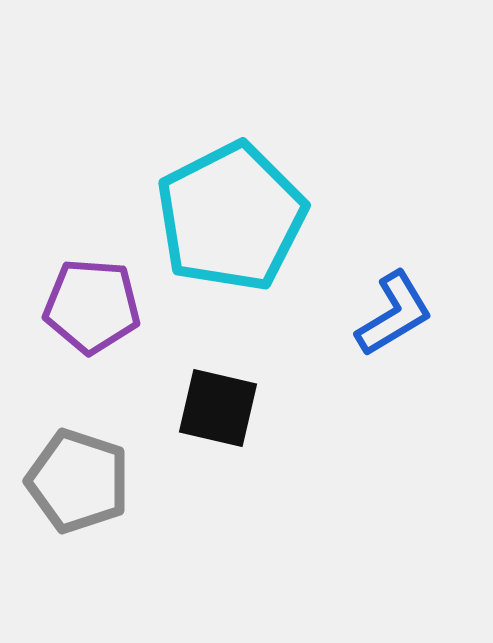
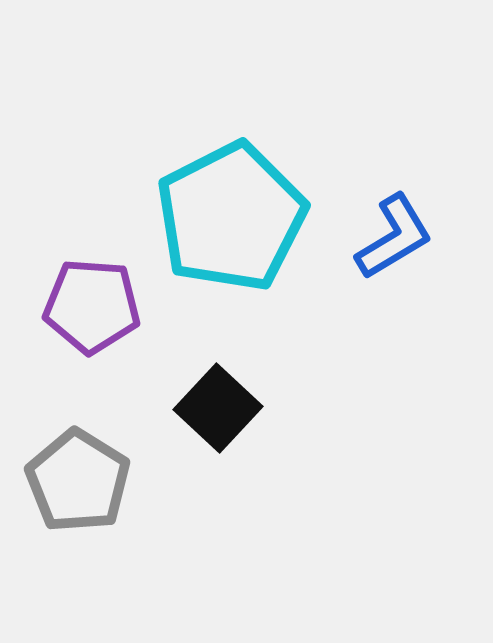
blue L-shape: moved 77 px up
black square: rotated 30 degrees clockwise
gray pentagon: rotated 14 degrees clockwise
